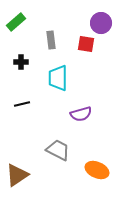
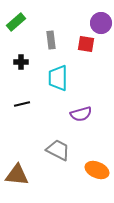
brown triangle: rotated 40 degrees clockwise
